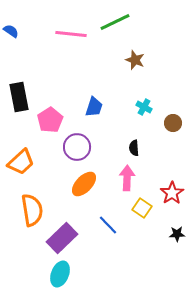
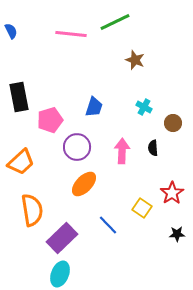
blue semicircle: rotated 28 degrees clockwise
pink pentagon: rotated 15 degrees clockwise
black semicircle: moved 19 px right
pink arrow: moved 5 px left, 27 px up
